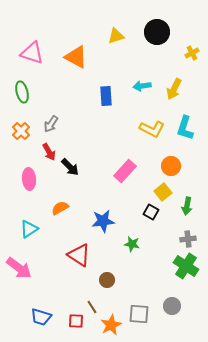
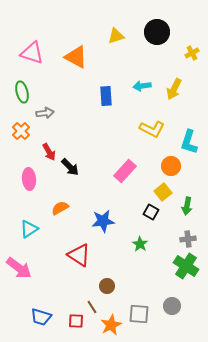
gray arrow: moved 6 px left, 11 px up; rotated 132 degrees counterclockwise
cyan L-shape: moved 4 px right, 14 px down
green star: moved 8 px right; rotated 21 degrees clockwise
brown circle: moved 6 px down
